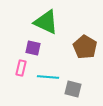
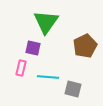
green triangle: rotated 40 degrees clockwise
brown pentagon: moved 1 px up; rotated 15 degrees clockwise
